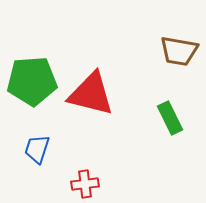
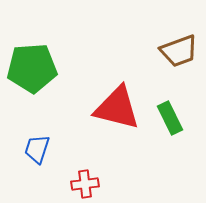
brown trapezoid: rotated 30 degrees counterclockwise
green pentagon: moved 13 px up
red triangle: moved 26 px right, 14 px down
